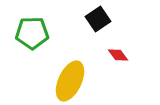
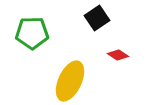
black square: moved 1 px left, 1 px up
red diamond: rotated 20 degrees counterclockwise
